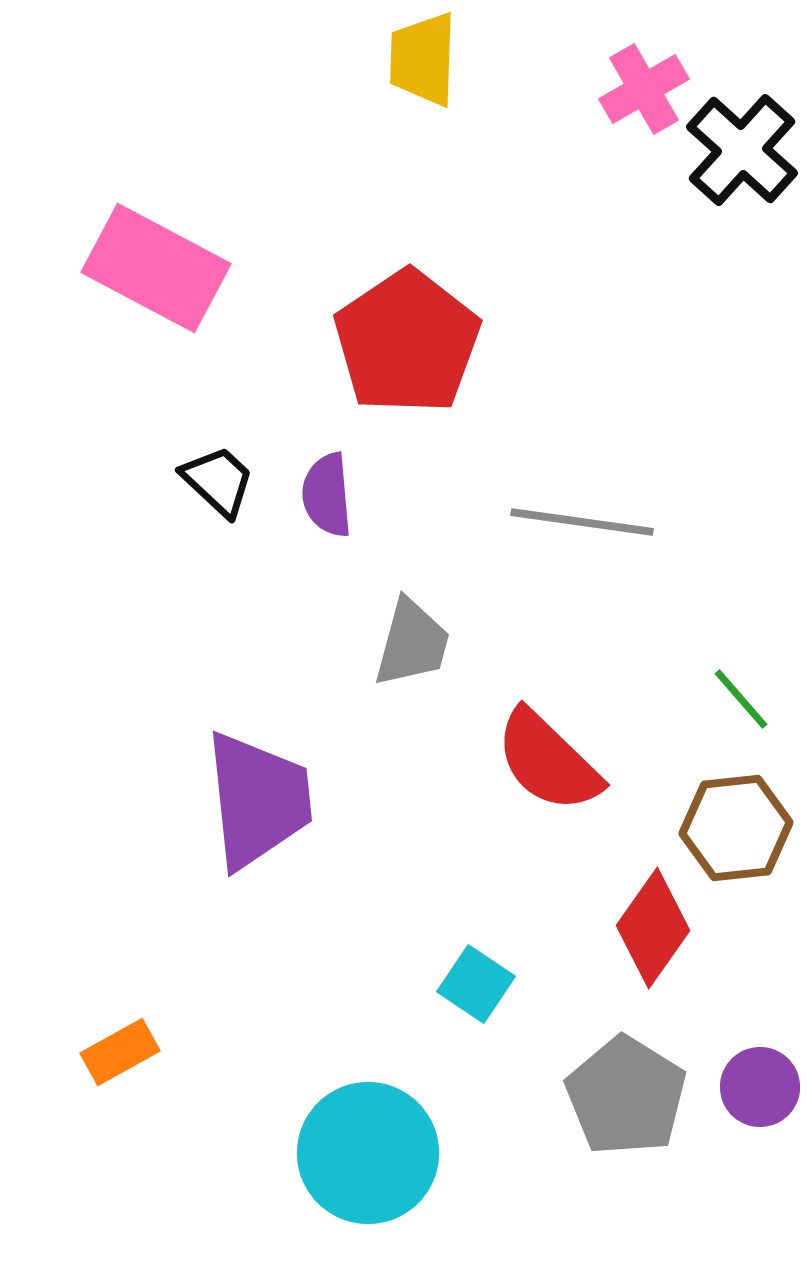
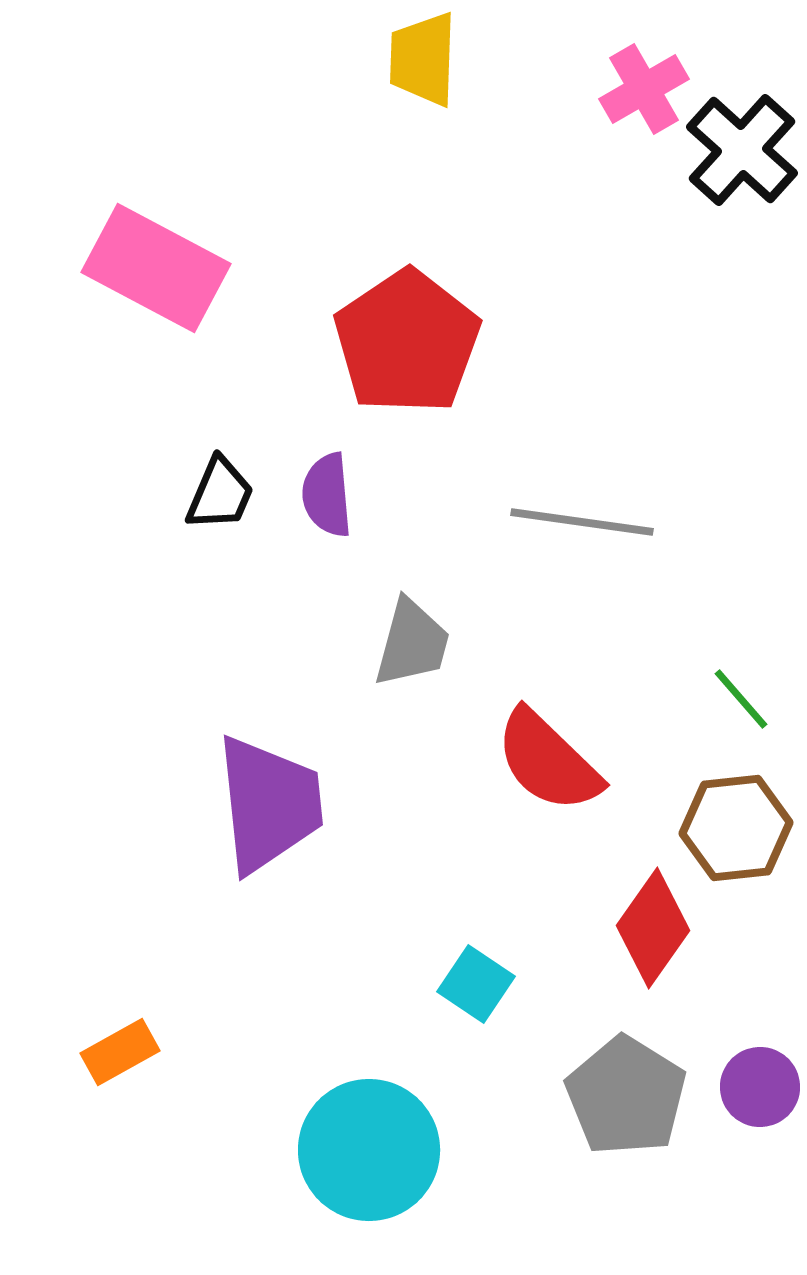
black trapezoid: moved 2 px right, 13 px down; rotated 70 degrees clockwise
purple trapezoid: moved 11 px right, 4 px down
cyan circle: moved 1 px right, 3 px up
